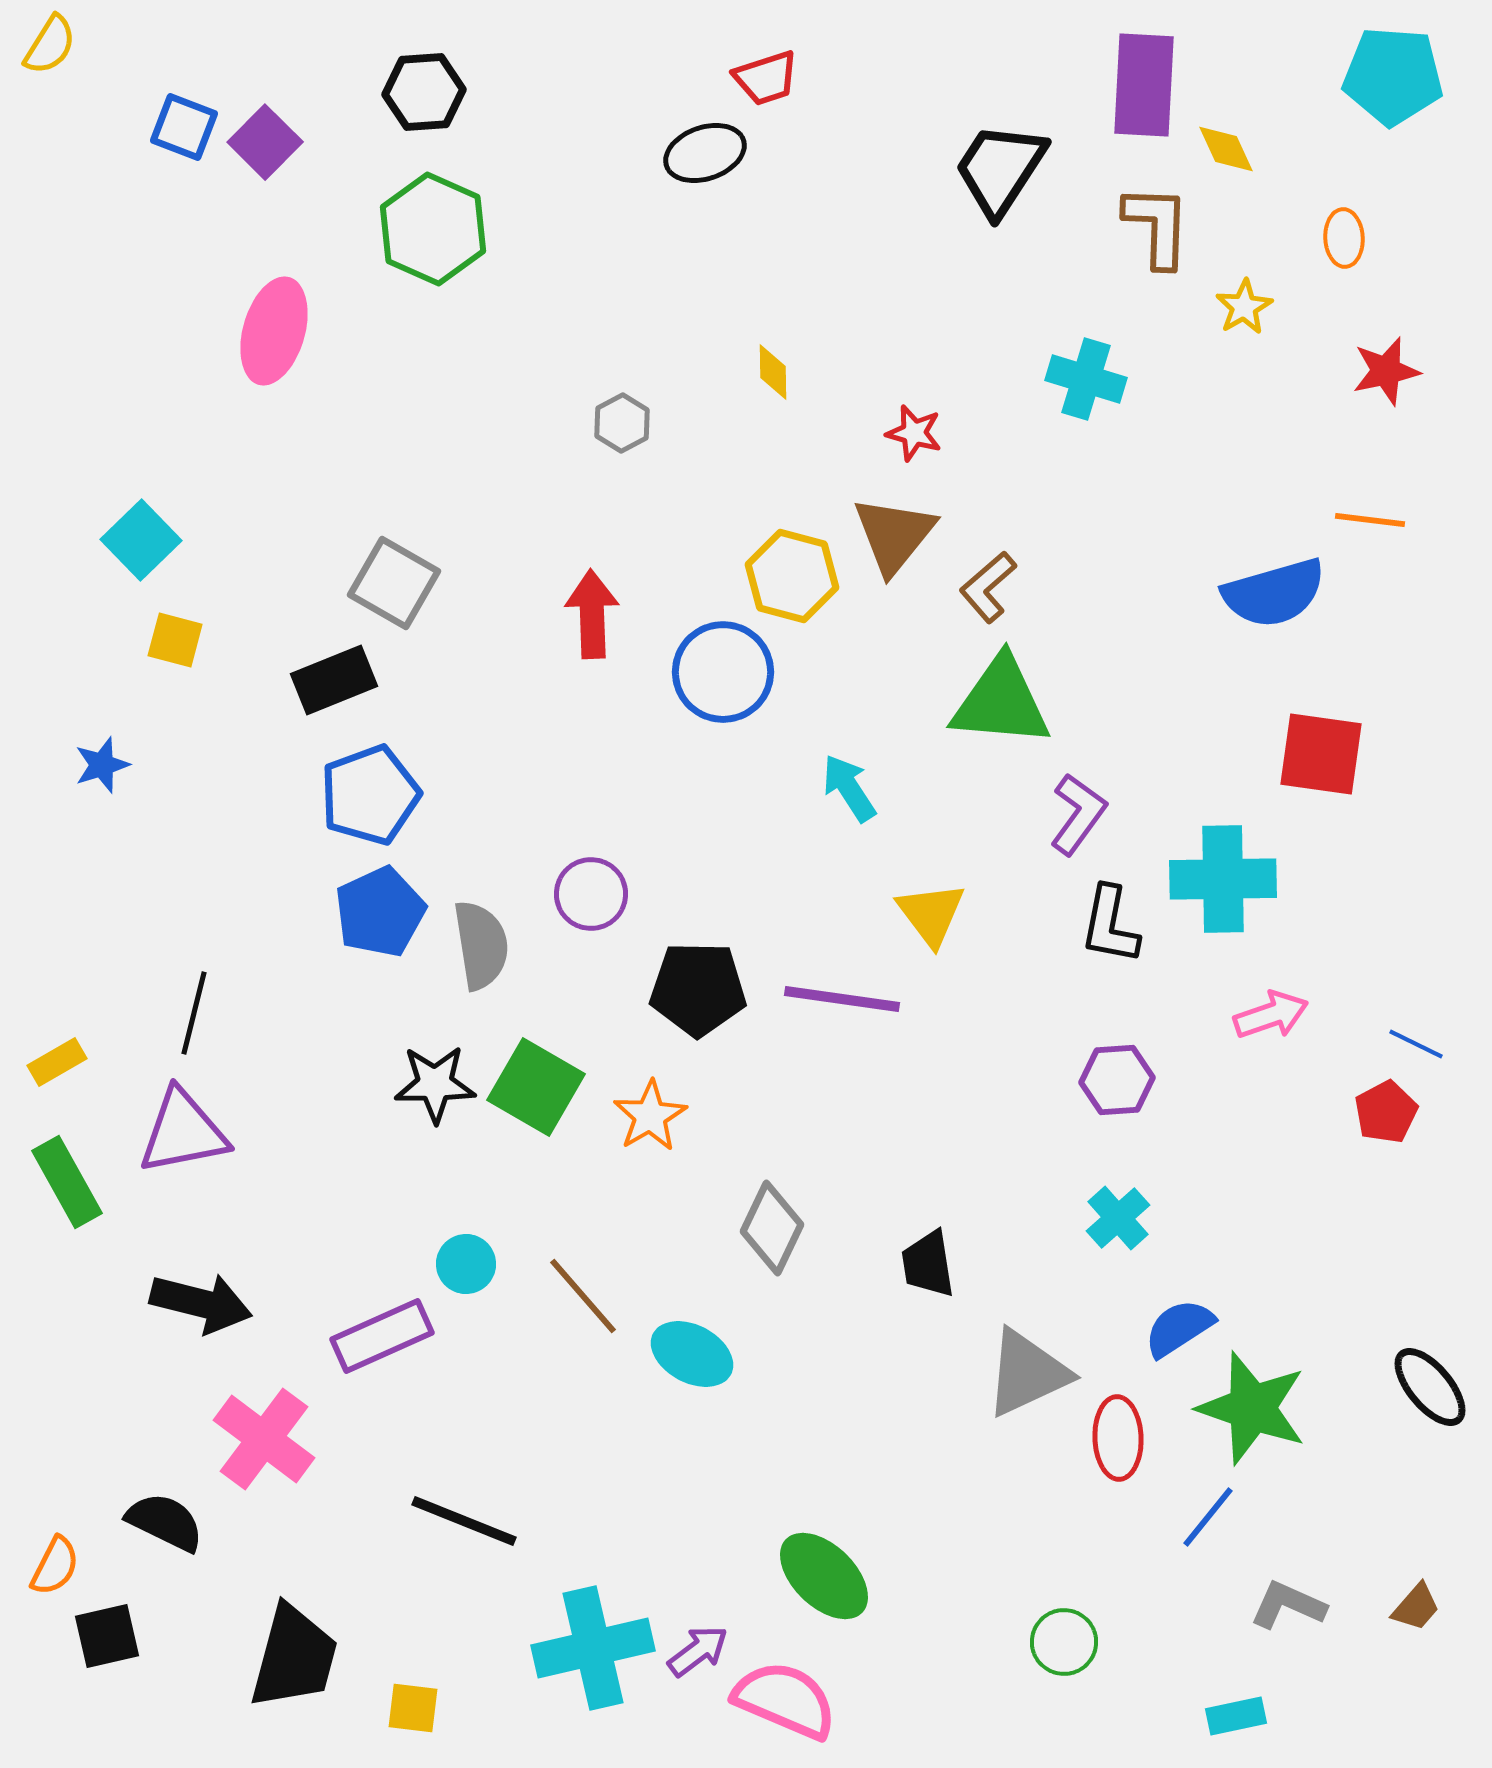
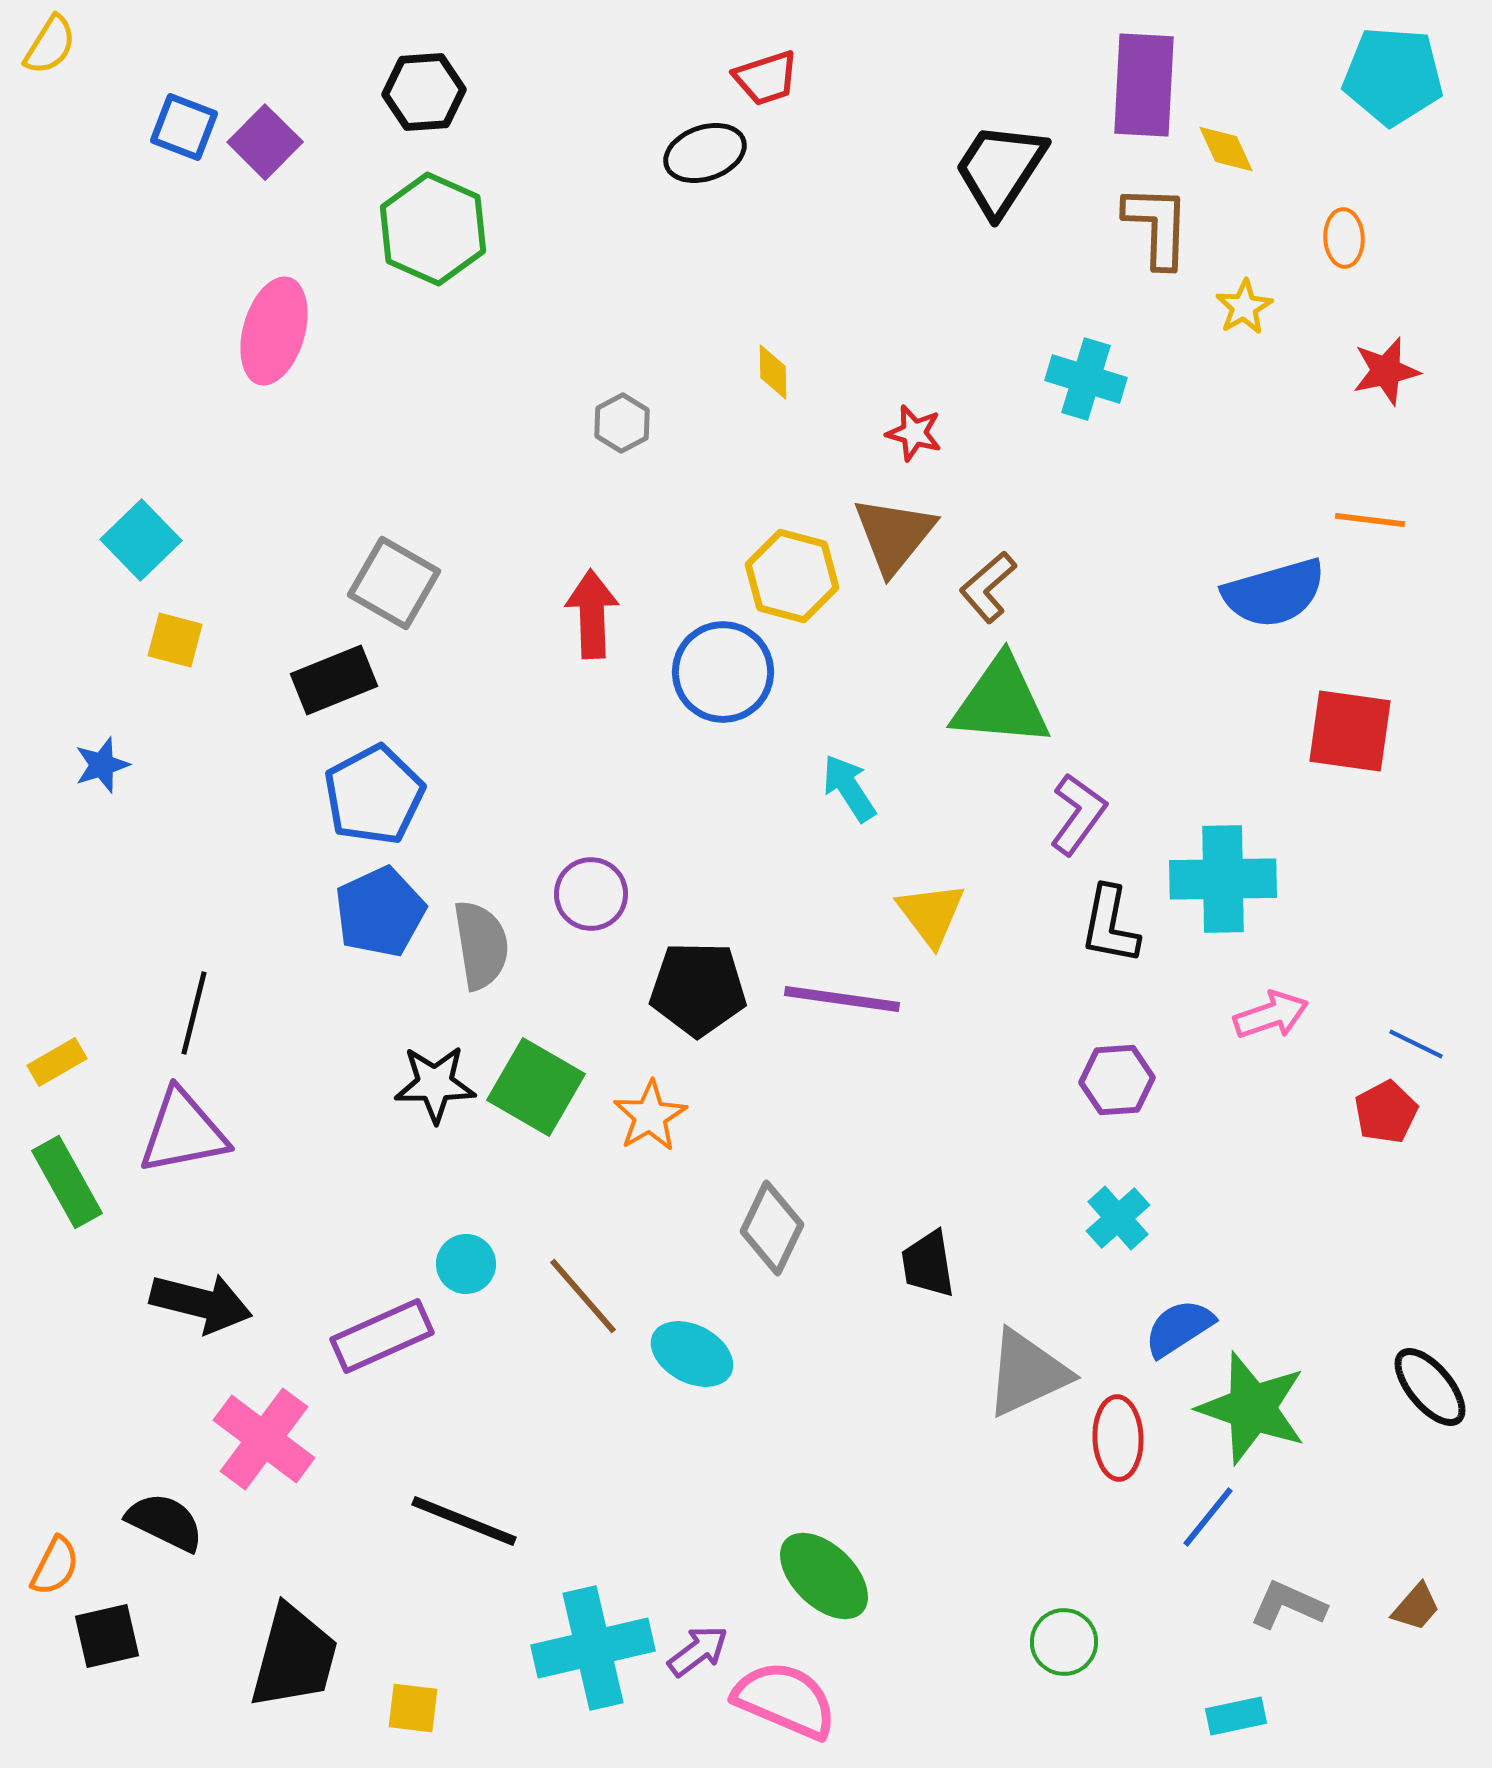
red square at (1321, 754): moved 29 px right, 23 px up
blue pentagon at (370, 795): moved 4 px right; rotated 8 degrees counterclockwise
